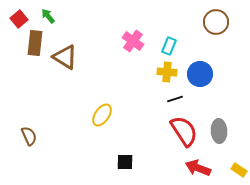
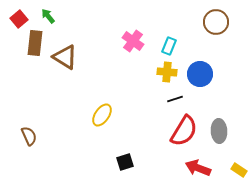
red semicircle: rotated 64 degrees clockwise
black square: rotated 18 degrees counterclockwise
